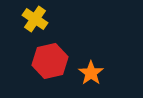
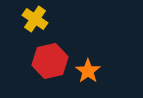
orange star: moved 3 px left, 2 px up
